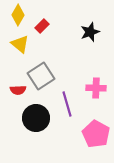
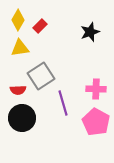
yellow diamond: moved 5 px down
red rectangle: moved 2 px left
yellow triangle: moved 4 px down; rotated 48 degrees counterclockwise
pink cross: moved 1 px down
purple line: moved 4 px left, 1 px up
black circle: moved 14 px left
pink pentagon: moved 12 px up
